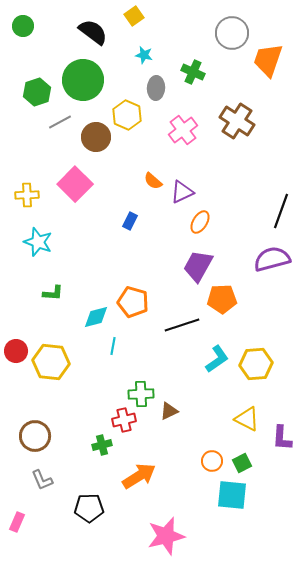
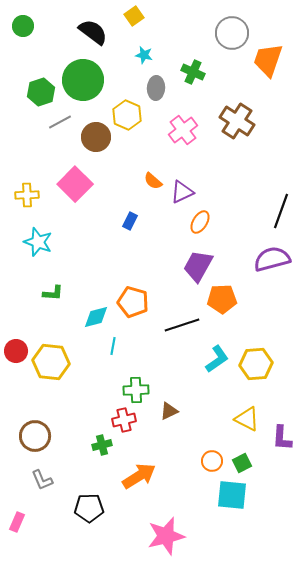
green hexagon at (37, 92): moved 4 px right
green cross at (141, 394): moved 5 px left, 4 px up
